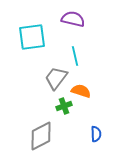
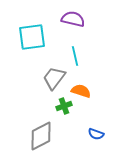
gray trapezoid: moved 2 px left
blue semicircle: rotated 112 degrees clockwise
